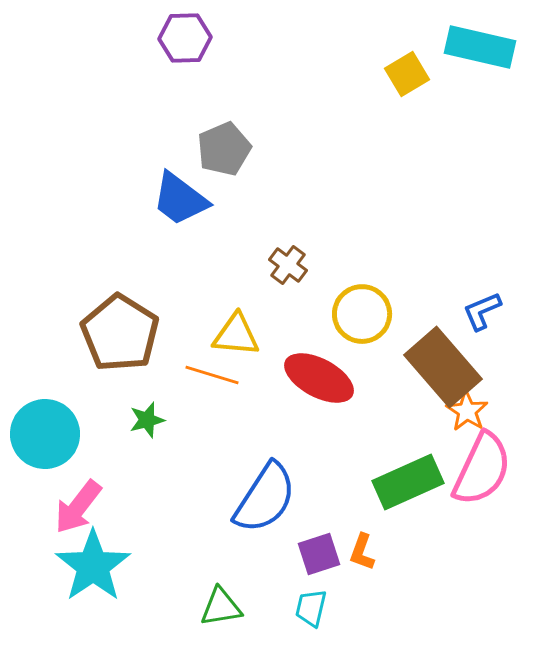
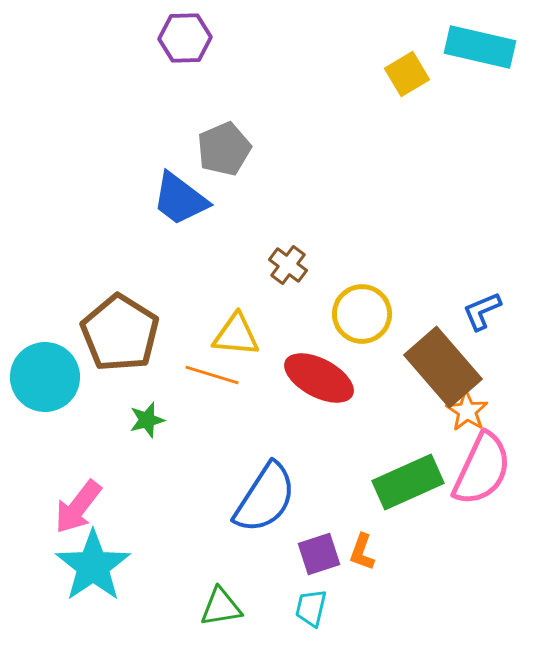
cyan circle: moved 57 px up
